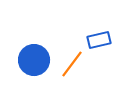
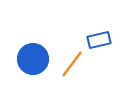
blue circle: moved 1 px left, 1 px up
